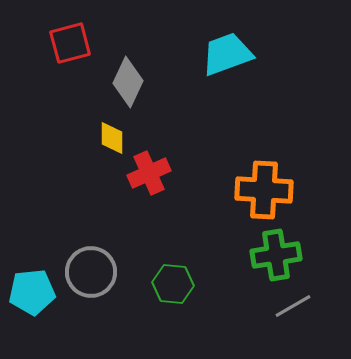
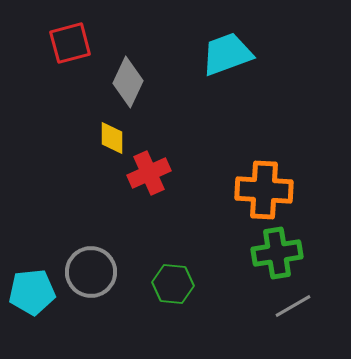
green cross: moved 1 px right, 2 px up
